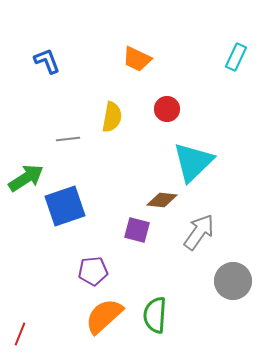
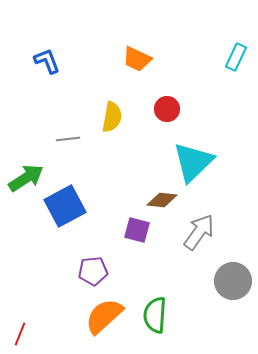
blue square: rotated 9 degrees counterclockwise
